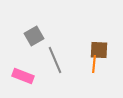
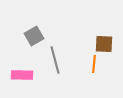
brown square: moved 5 px right, 6 px up
gray line: rotated 8 degrees clockwise
pink rectangle: moved 1 px left, 1 px up; rotated 20 degrees counterclockwise
